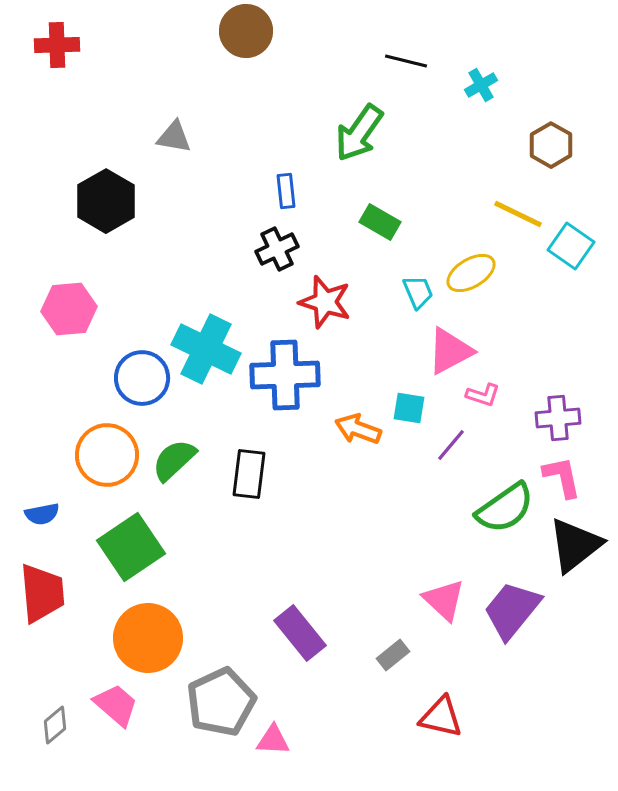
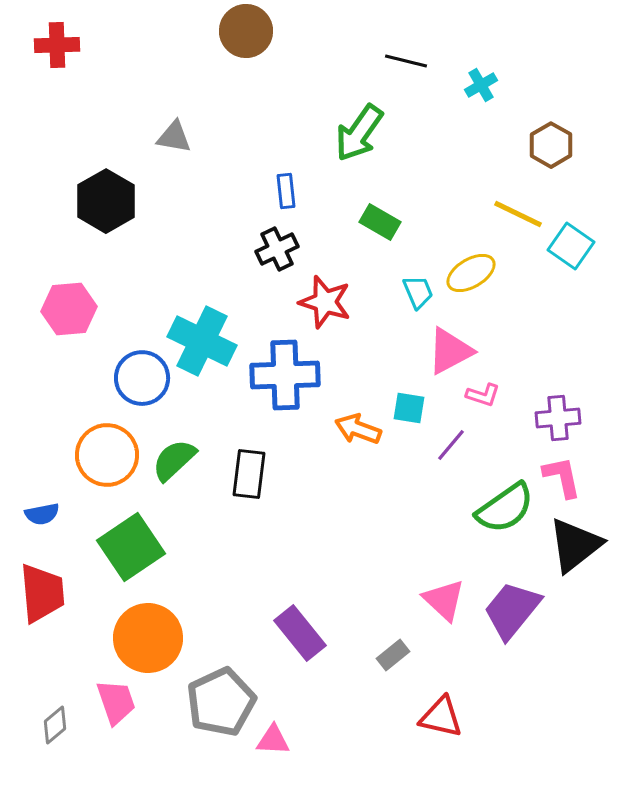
cyan cross at (206, 349): moved 4 px left, 8 px up
pink trapezoid at (116, 705): moved 3 px up; rotated 30 degrees clockwise
